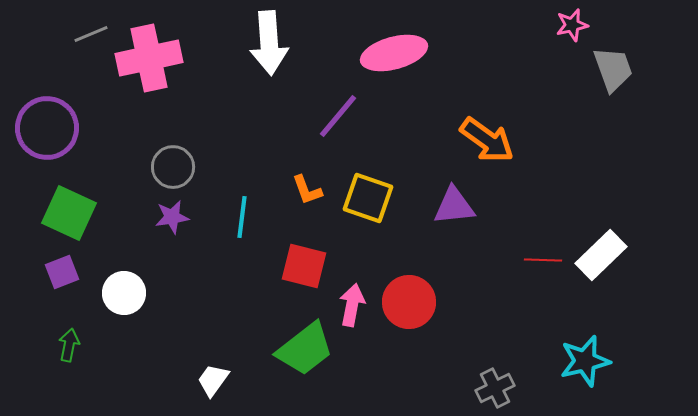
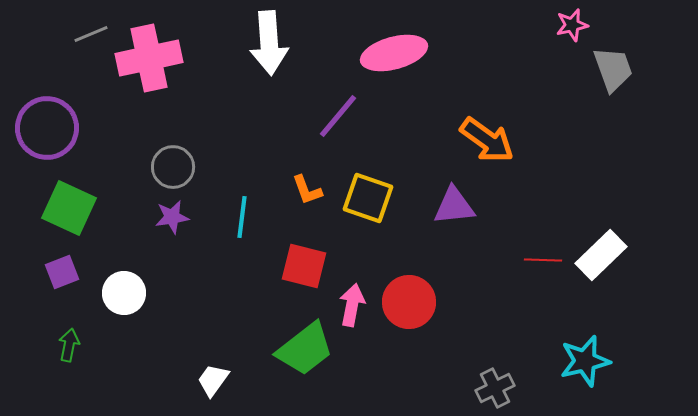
green square: moved 5 px up
